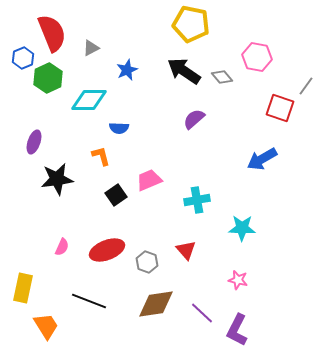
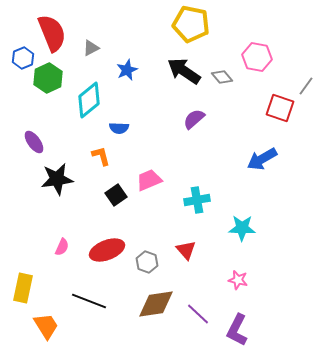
cyan diamond: rotated 39 degrees counterclockwise
purple ellipse: rotated 55 degrees counterclockwise
purple line: moved 4 px left, 1 px down
